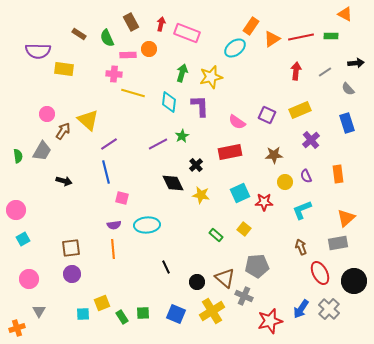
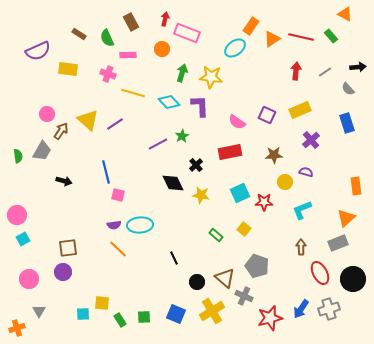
red arrow at (161, 24): moved 4 px right, 5 px up
green rectangle at (331, 36): rotated 48 degrees clockwise
red line at (301, 37): rotated 25 degrees clockwise
orange circle at (149, 49): moved 13 px right
purple semicircle at (38, 51): rotated 25 degrees counterclockwise
black arrow at (356, 63): moved 2 px right, 4 px down
yellow rectangle at (64, 69): moved 4 px right
pink cross at (114, 74): moved 6 px left; rotated 14 degrees clockwise
yellow star at (211, 77): rotated 20 degrees clockwise
cyan diamond at (169, 102): rotated 50 degrees counterclockwise
brown arrow at (63, 131): moved 2 px left
purple line at (109, 144): moved 6 px right, 20 px up
orange rectangle at (338, 174): moved 18 px right, 12 px down
purple semicircle at (306, 176): moved 4 px up; rotated 128 degrees clockwise
pink square at (122, 198): moved 4 px left, 3 px up
pink circle at (16, 210): moved 1 px right, 5 px down
cyan ellipse at (147, 225): moved 7 px left
gray rectangle at (338, 243): rotated 12 degrees counterclockwise
brown arrow at (301, 247): rotated 21 degrees clockwise
brown square at (71, 248): moved 3 px left
orange line at (113, 249): moved 5 px right; rotated 42 degrees counterclockwise
gray pentagon at (257, 266): rotated 25 degrees clockwise
black line at (166, 267): moved 8 px right, 9 px up
purple circle at (72, 274): moved 9 px left, 2 px up
black circle at (354, 281): moved 1 px left, 2 px up
yellow square at (102, 303): rotated 28 degrees clockwise
gray cross at (329, 309): rotated 30 degrees clockwise
green square at (143, 313): moved 1 px right, 4 px down
green rectangle at (122, 317): moved 2 px left, 3 px down
red star at (270, 321): moved 3 px up
